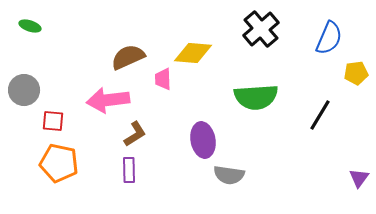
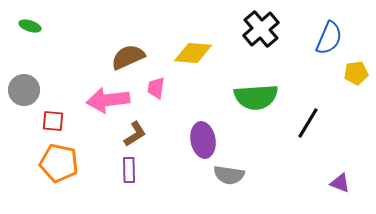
pink trapezoid: moved 7 px left, 9 px down; rotated 10 degrees clockwise
black line: moved 12 px left, 8 px down
purple triangle: moved 19 px left, 5 px down; rotated 45 degrees counterclockwise
